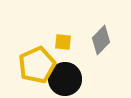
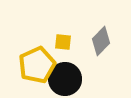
gray diamond: moved 1 px down
